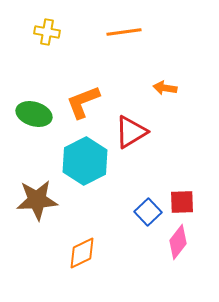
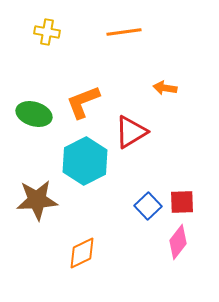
blue square: moved 6 px up
